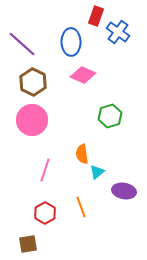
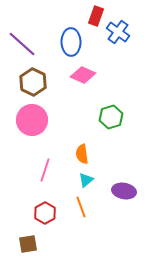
green hexagon: moved 1 px right, 1 px down
cyan triangle: moved 11 px left, 8 px down
